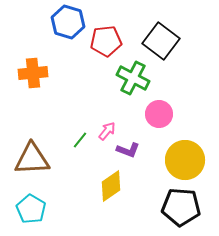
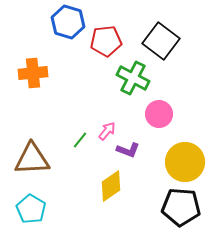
yellow circle: moved 2 px down
